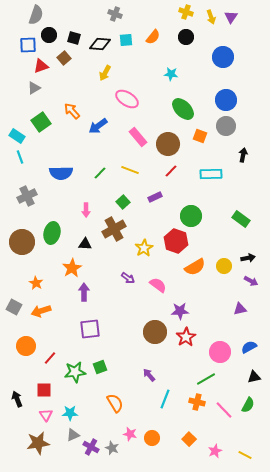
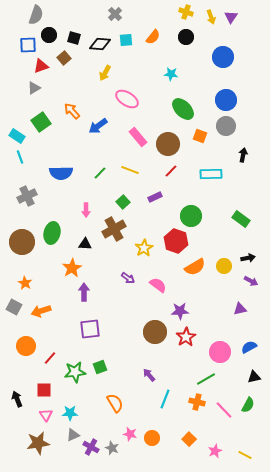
gray cross at (115, 14): rotated 24 degrees clockwise
orange star at (36, 283): moved 11 px left
